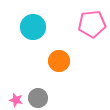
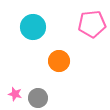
pink star: moved 1 px left, 6 px up
